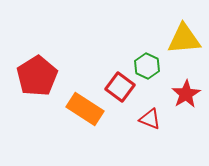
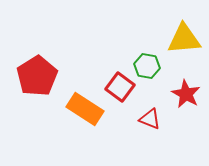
green hexagon: rotated 15 degrees counterclockwise
red star: rotated 12 degrees counterclockwise
